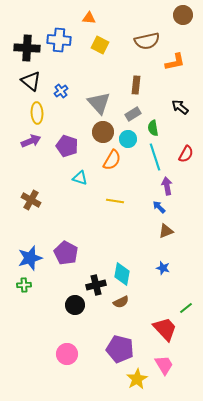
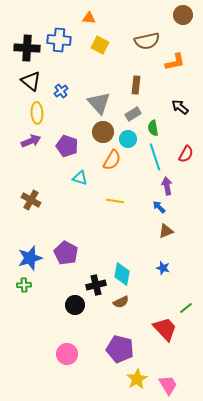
pink trapezoid at (164, 365): moved 4 px right, 20 px down
